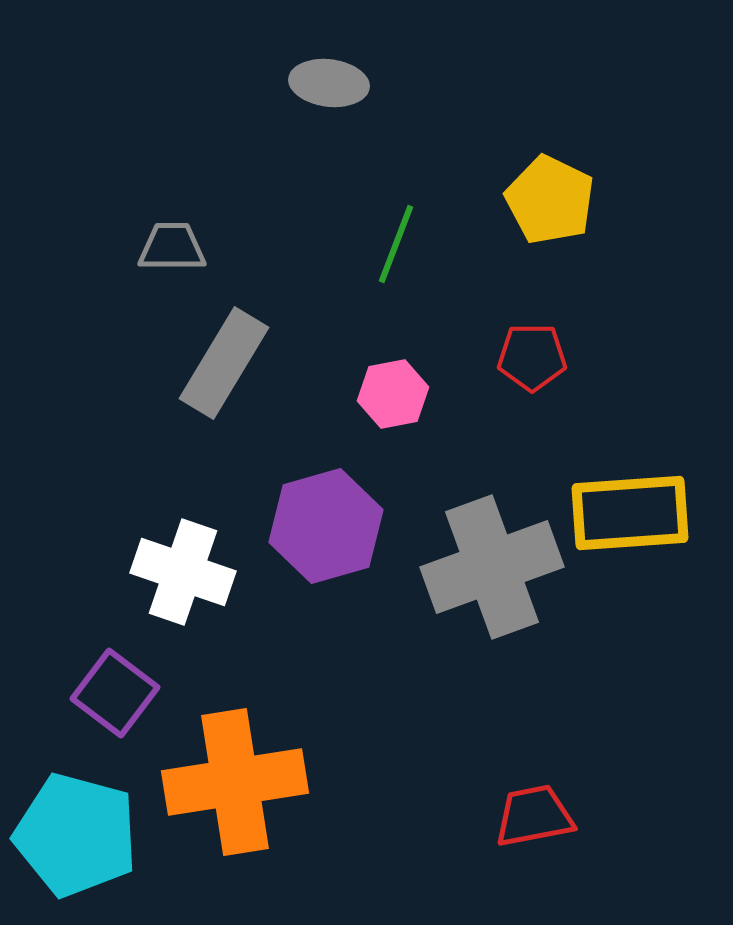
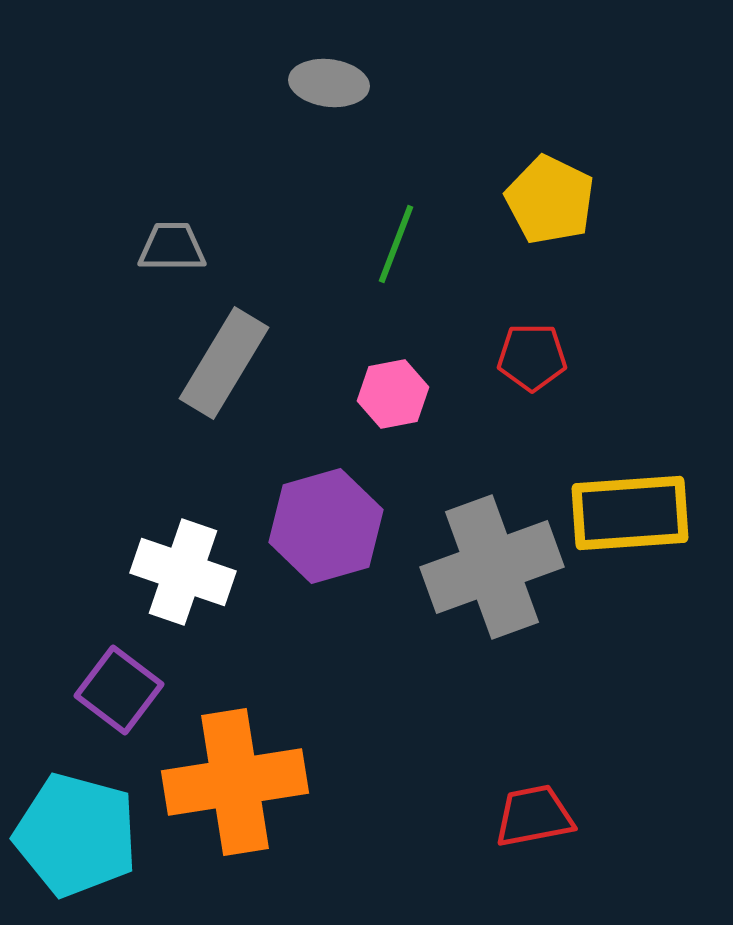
purple square: moved 4 px right, 3 px up
